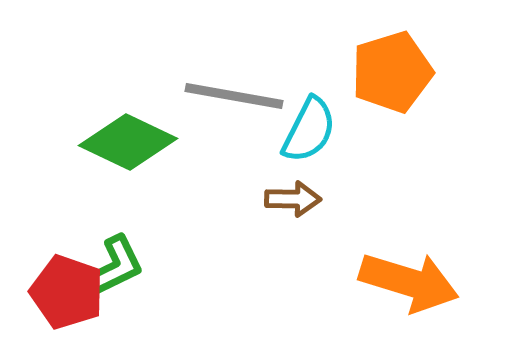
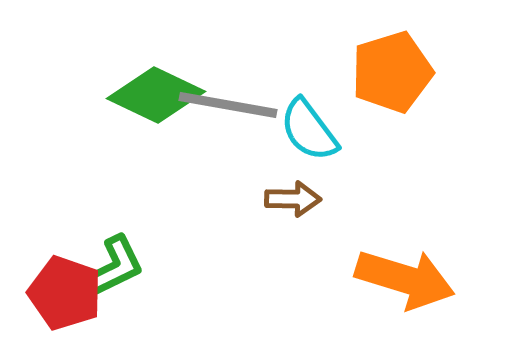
gray line: moved 6 px left, 9 px down
cyan semicircle: rotated 116 degrees clockwise
green diamond: moved 28 px right, 47 px up
orange arrow: moved 4 px left, 3 px up
red pentagon: moved 2 px left, 1 px down
